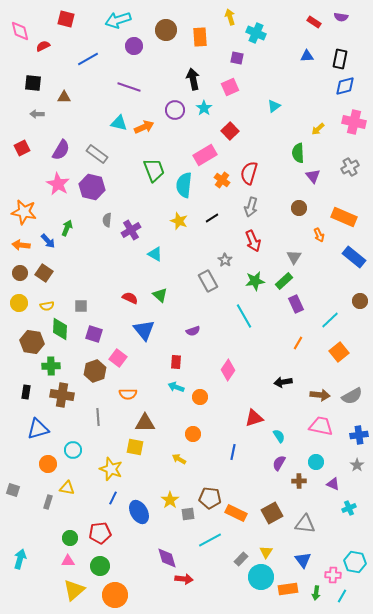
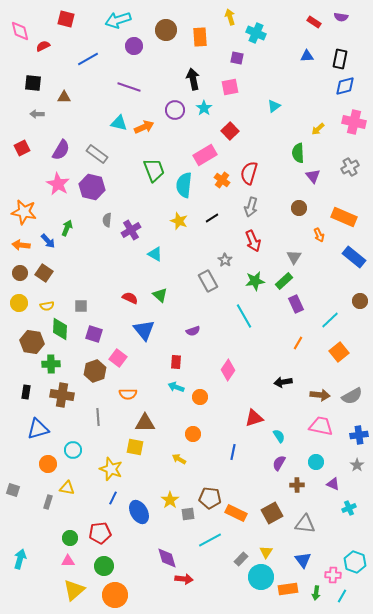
pink square at (230, 87): rotated 12 degrees clockwise
green cross at (51, 366): moved 2 px up
brown cross at (299, 481): moved 2 px left, 4 px down
cyan hexagon at (355, 562): rotated 10 degrees clockwise
green circle at (100, 566): moved 4 px right
